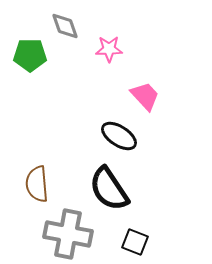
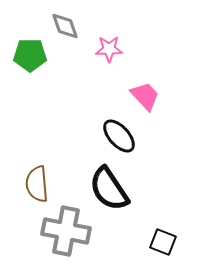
black ellipse: rotated 15 degrees clockwise
gray cross: moved 2 px left, 3 px up
black square: moved 28 px right
